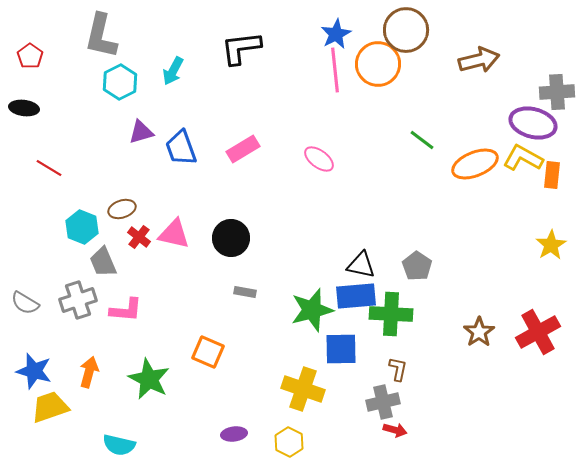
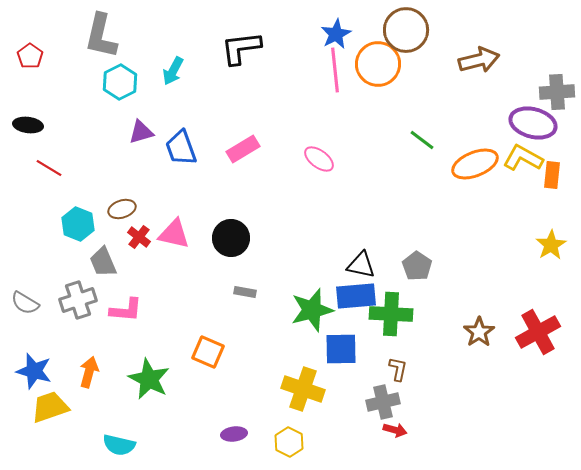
black ellipse at (24, 108): moved 4 px right, 17 px down
cyan hexagon at (82, 227): moved 4 px left, 3 px up
